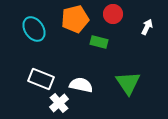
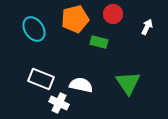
white cross: rotated 24 degrees counterclockwise
